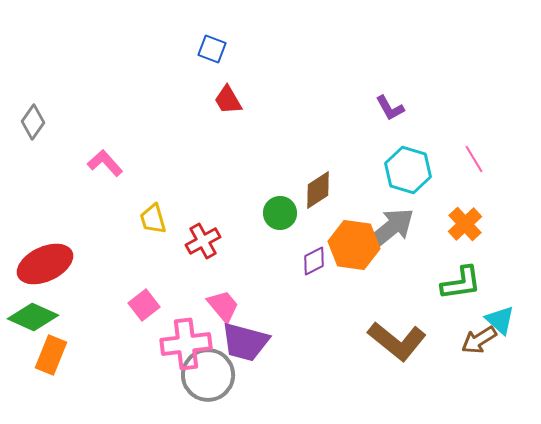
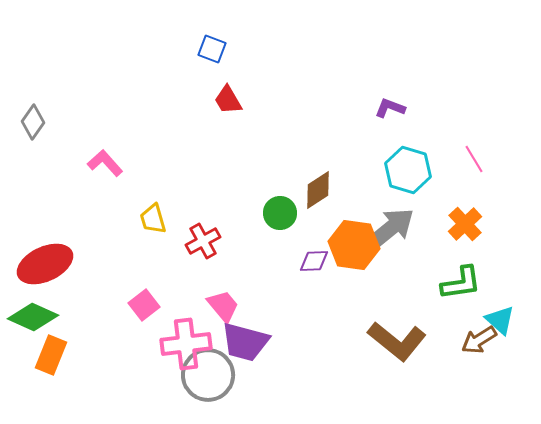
purple L-shape: rotated 140 degrees clockwise
purple diamond: rotated 24 degrees clockwise
